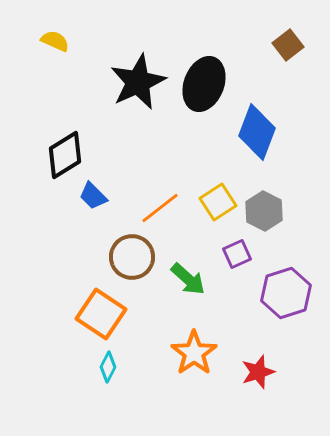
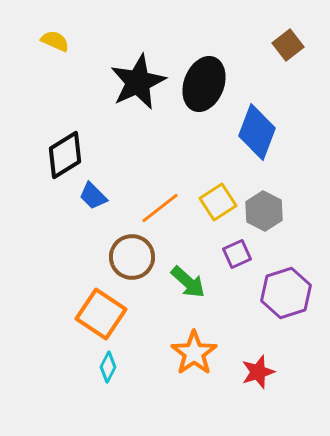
green arrow: moved 3 px down
